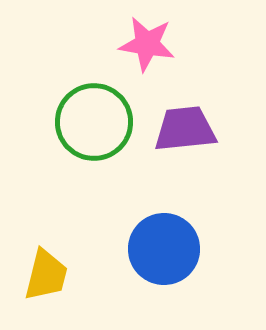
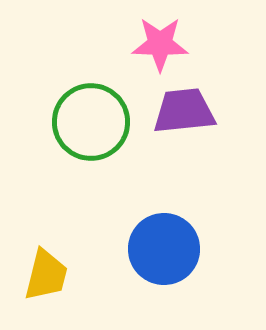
pink star: moved 13 px right; rotated 8 degrees counterclockwise
green circle: moved 3 px left
purple trapezoid: moved 1 px left, 18 px up
